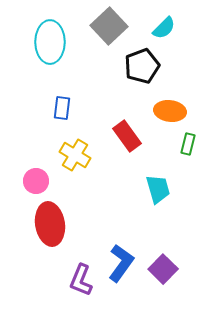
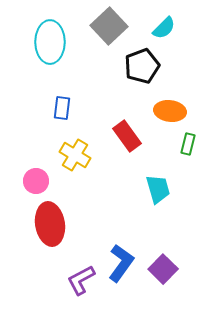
purple L-shape: rotated 40 degrees clockwise
